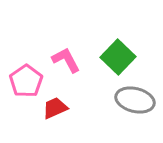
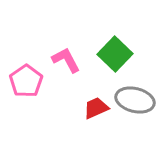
green square: moved 3 px left, 3 px up
red trapezoid: moved 41 px right
